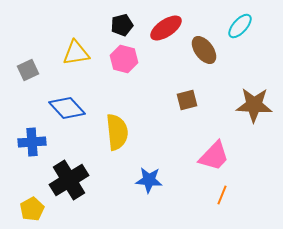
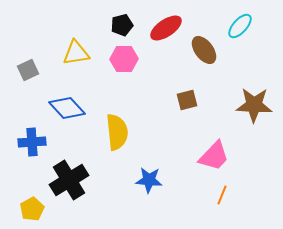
pink hexagon: rotated 16 degrees counterclockwise
